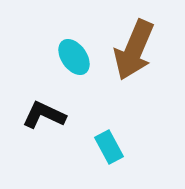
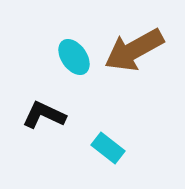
brown arrow: rotated 38 degrees clockwise
cyan rectangle: moved 1 px left, 1 px down; rotated 24 degrees counterclockwise
